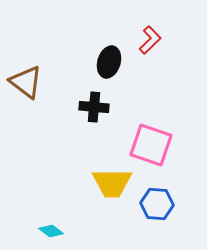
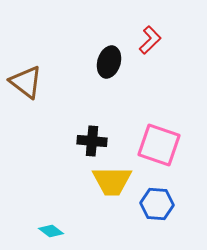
black cross: moved 2 px left, 34 px down
pink square: moved 8 px right
yellow trapezoid: moved 2 px up
